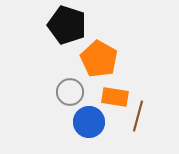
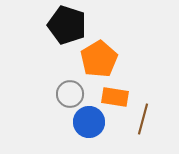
orange pentagon: rotated 12 degrees clockwise
gray circle: moved 2 px down
brown line: moved 5 px right, 3 px down
